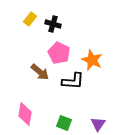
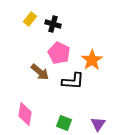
orange star: rotated 15 degrees clockwise
